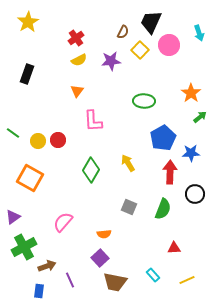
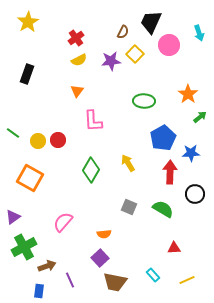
yellow square: moved 5 px left, 4 px down
orange star: moved 3 px left, 1 px down
green semicircle: rotated 80 degrees counterclockwise
